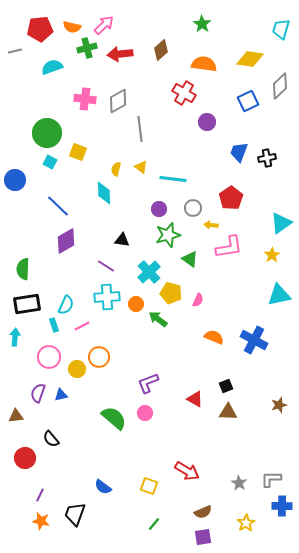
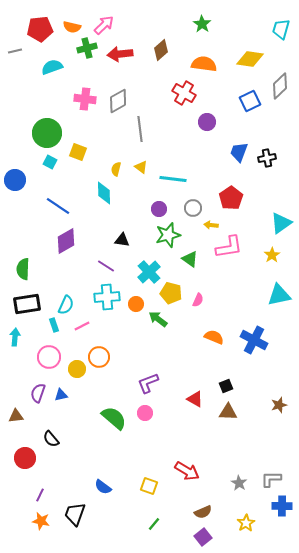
blue square at (248, 101): moved 2 px right
blue line at (58, 206): rotated 10 degrees counterclockwise
purple square at (203, 537): rotated 30 degrees counterclockwise
